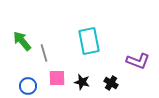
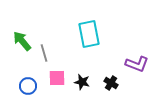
cyan rectangle: moved 7 px up
purple L-shape: moved 1 px left, 3 px down
